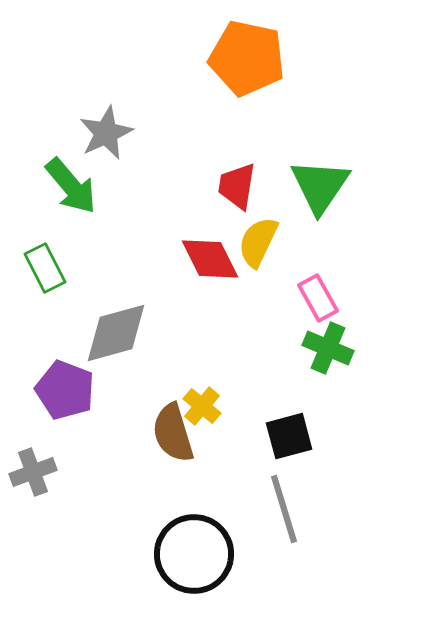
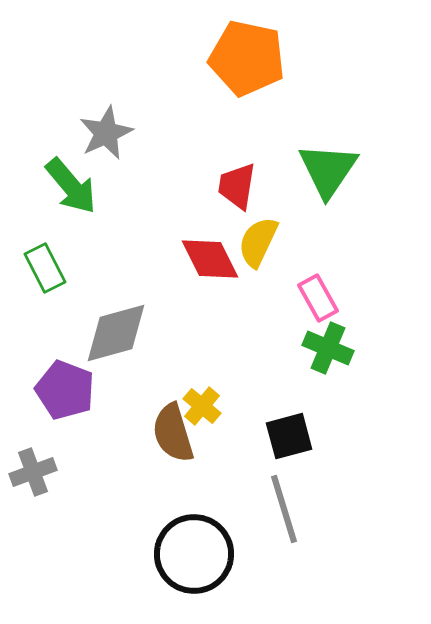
green triangle: moved 8 px right, 16 px up
